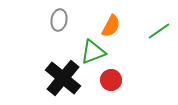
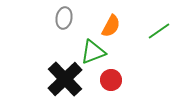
gray ellipse: moved 5 px right, 2 px up
black cross: moved 2 px right, 1 px down; rotated 6 degrees clockwise
